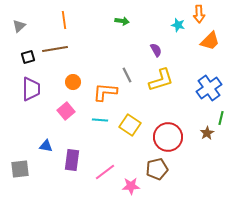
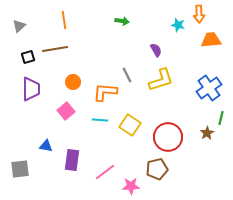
orange trapezoid: moved 1 px right, 1 px up; rotated 140 degrees counterclockwise
